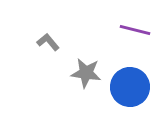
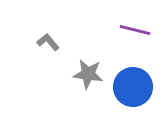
gray star: moved 2 px right, 1 px down
blue circle: moved 3 px right
